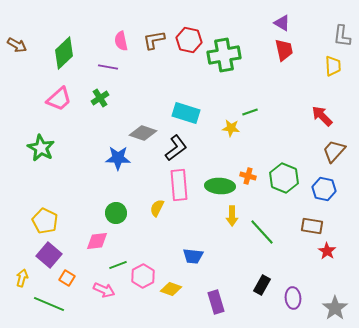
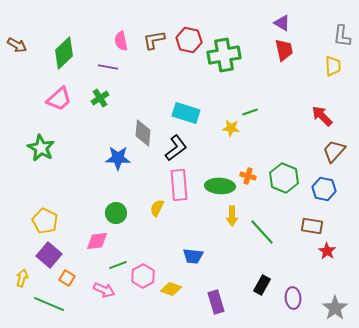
gray diamond at (143, 133): rotated 76 degrees clockwise
